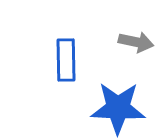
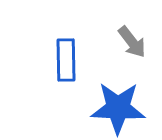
gray arrow: moved 4 px left; rotated 40 degrees clockwise
